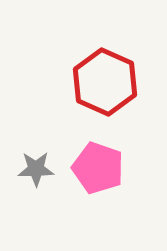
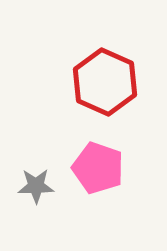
gray star: moved 17 px down
